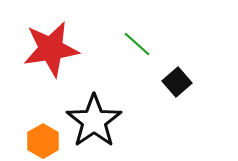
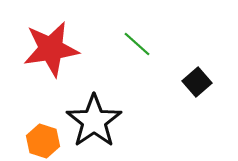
black square: moved 20 px right
orange hexagon: rotated 12 degrees counterclockwise
